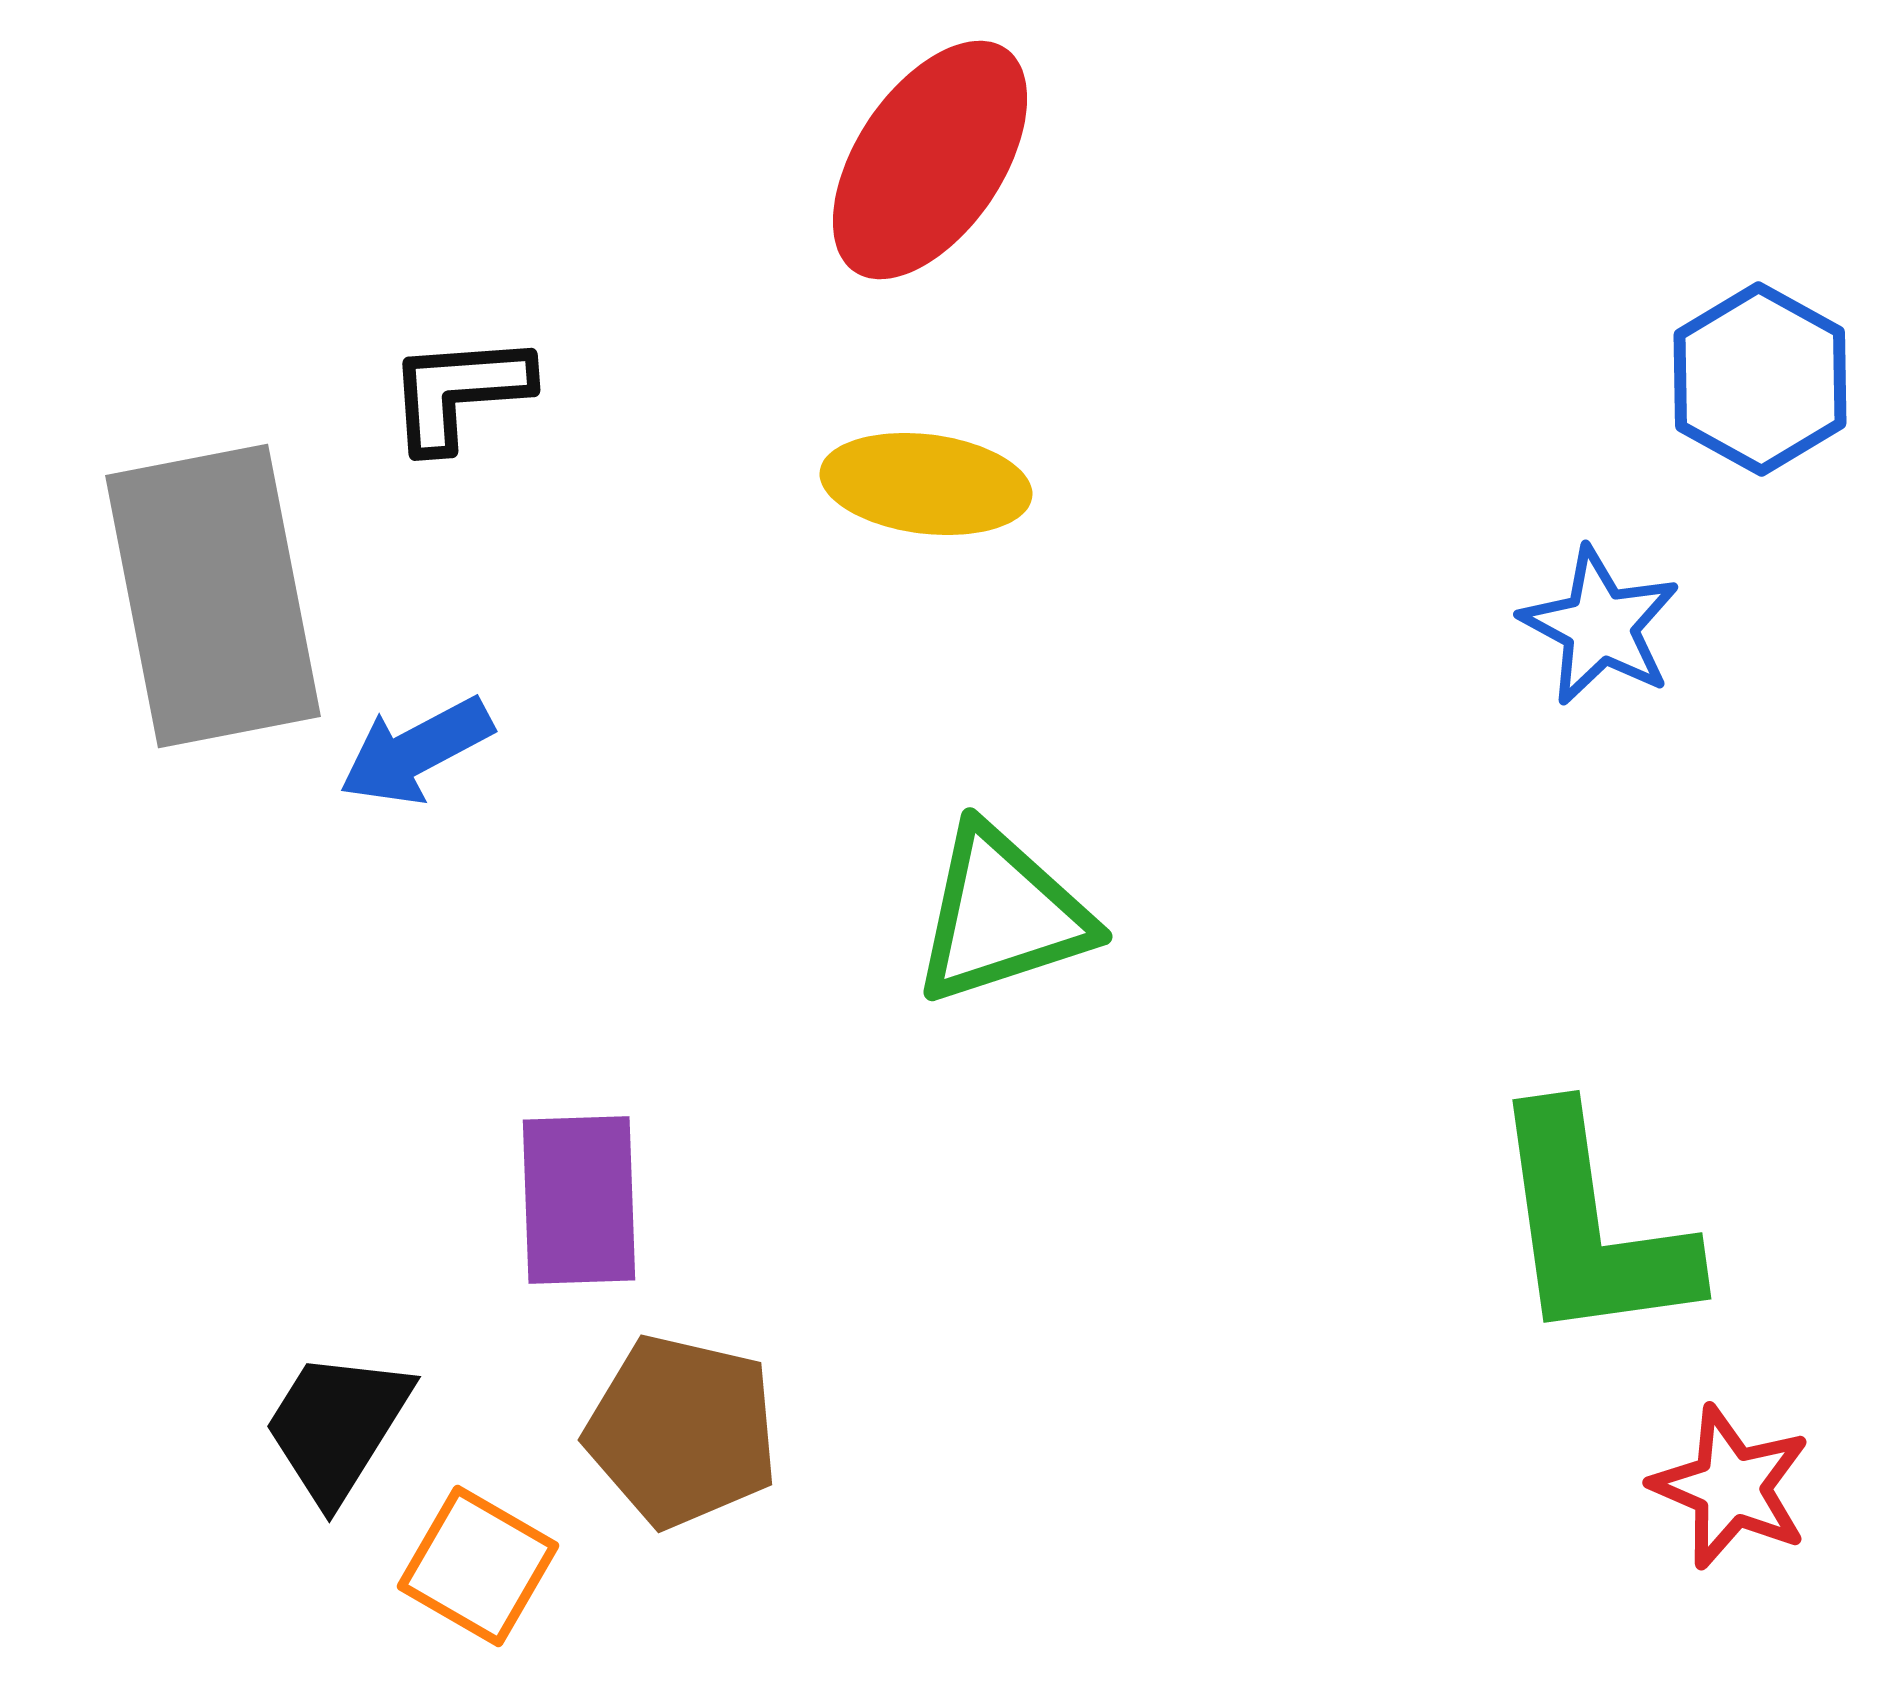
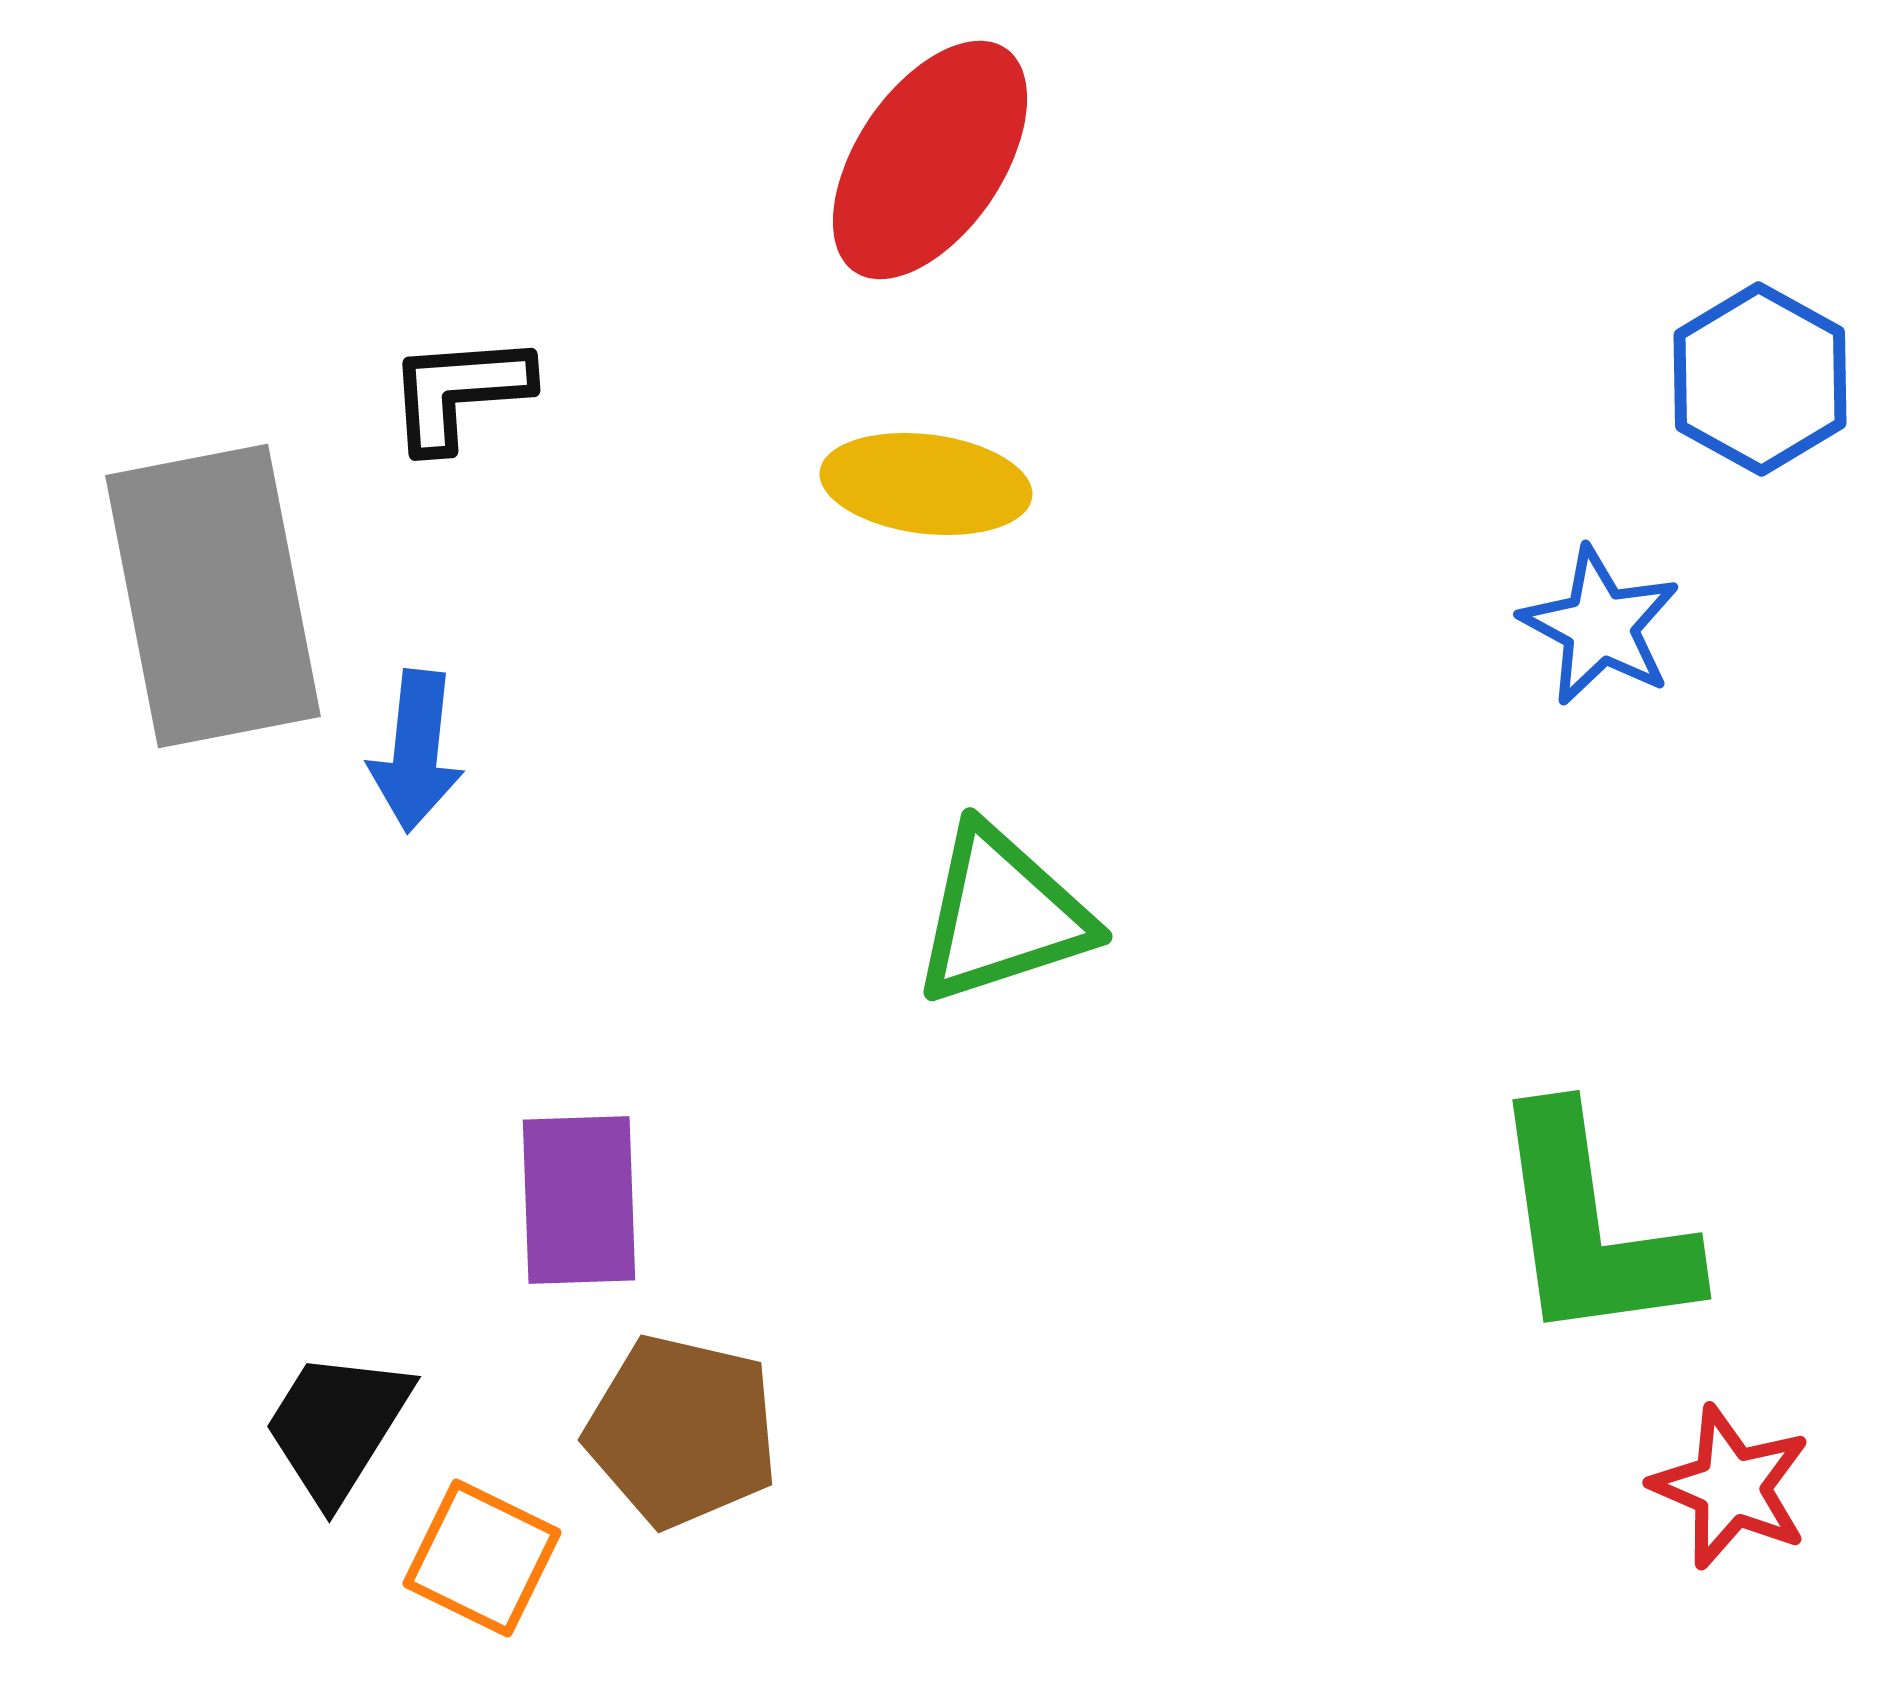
blue arrow: rotated 56 degrees counterclockwise
orange square: moved 4 px right, 8 px up; rotated 4 degrees counterclockwise
